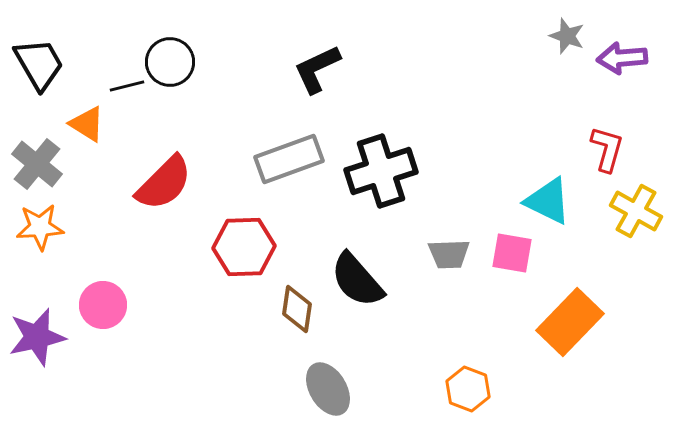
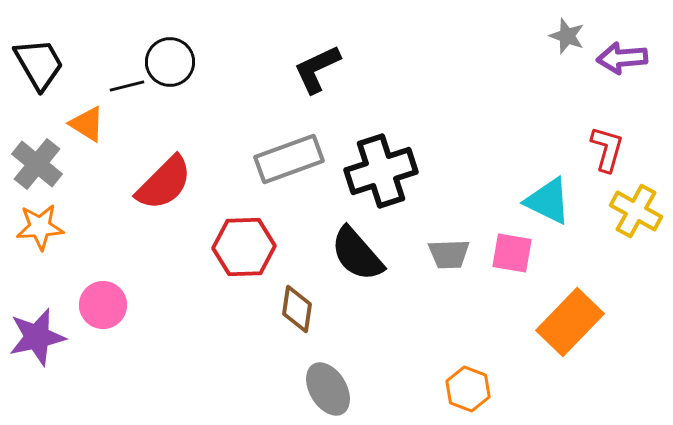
black semicircle: moved 26 px up
